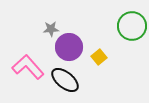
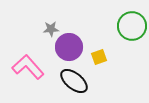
yellow square: rotated 21 degrees clockwise
black ellipse: moved 9 px right, 1 px down
